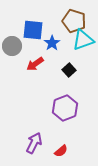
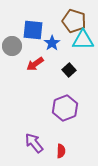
cyan triangle: rotated 20 degrees clockwise
purple arrow: rotated 65 degrees counterclockwise
red semicircle: rotated 48 degrees counterclockwise
